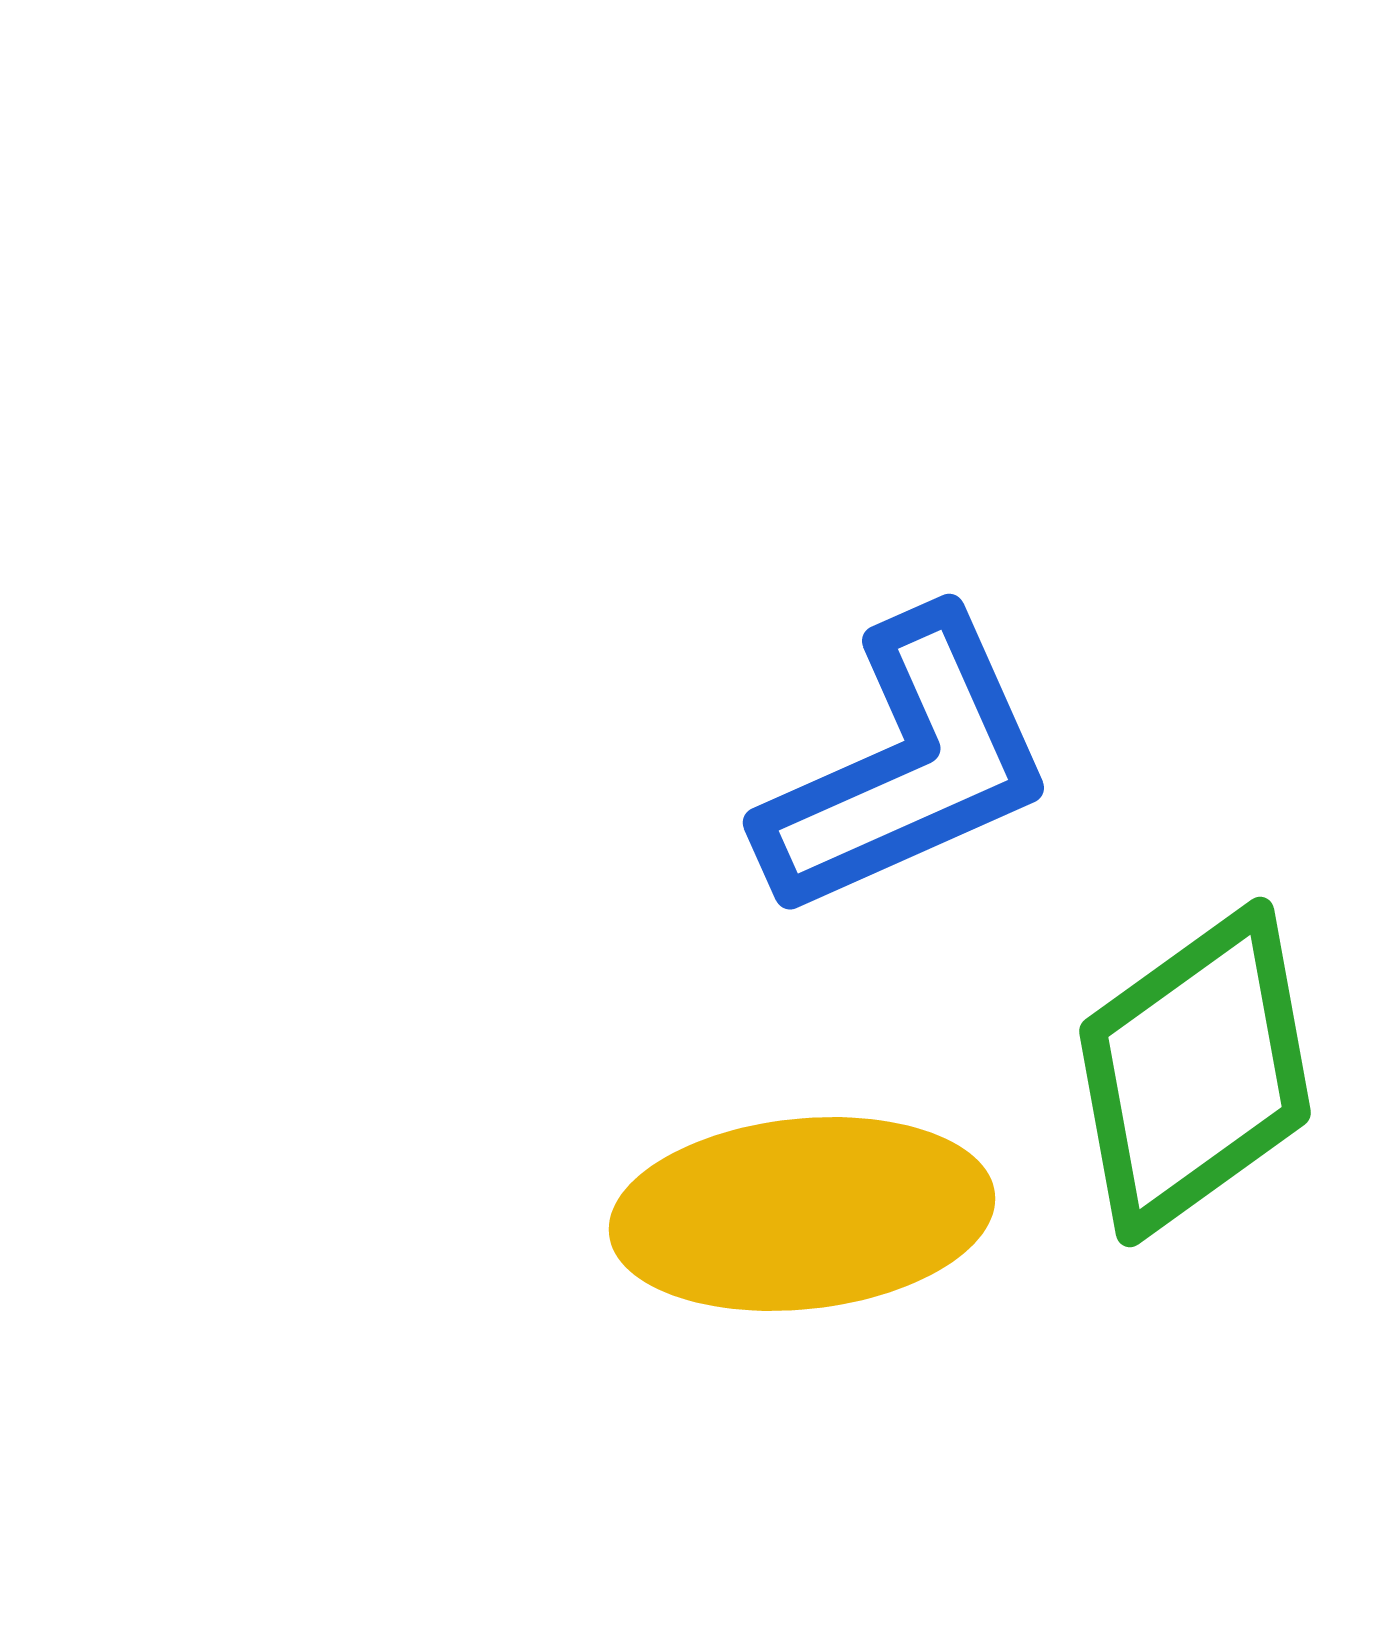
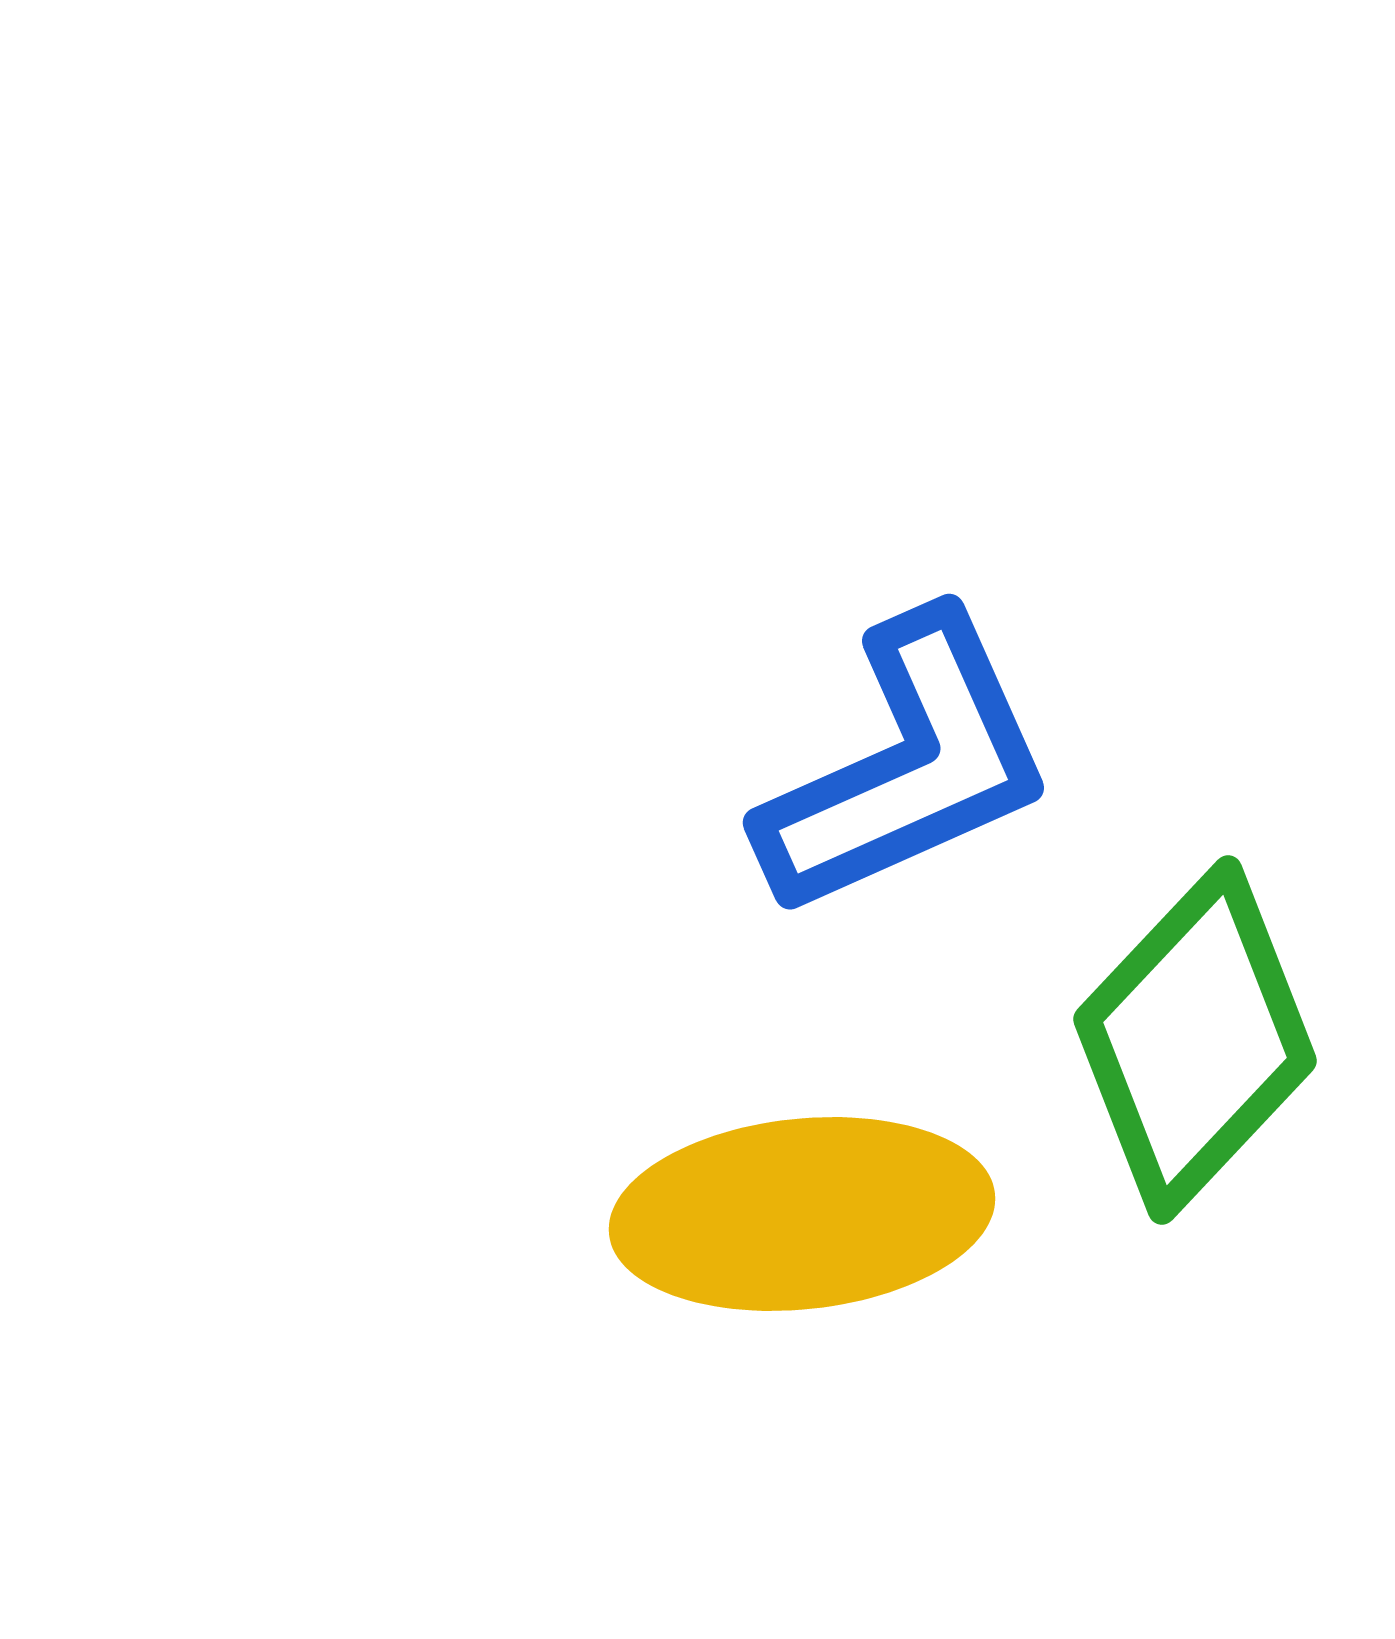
green diamond: moved 32 px up; rotated 11 degrees counterclockwise
